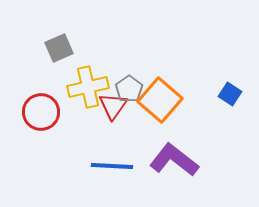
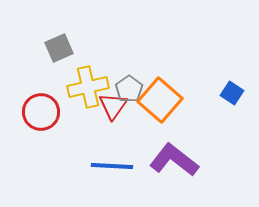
blue square: moved 2 px right, 1 px up
